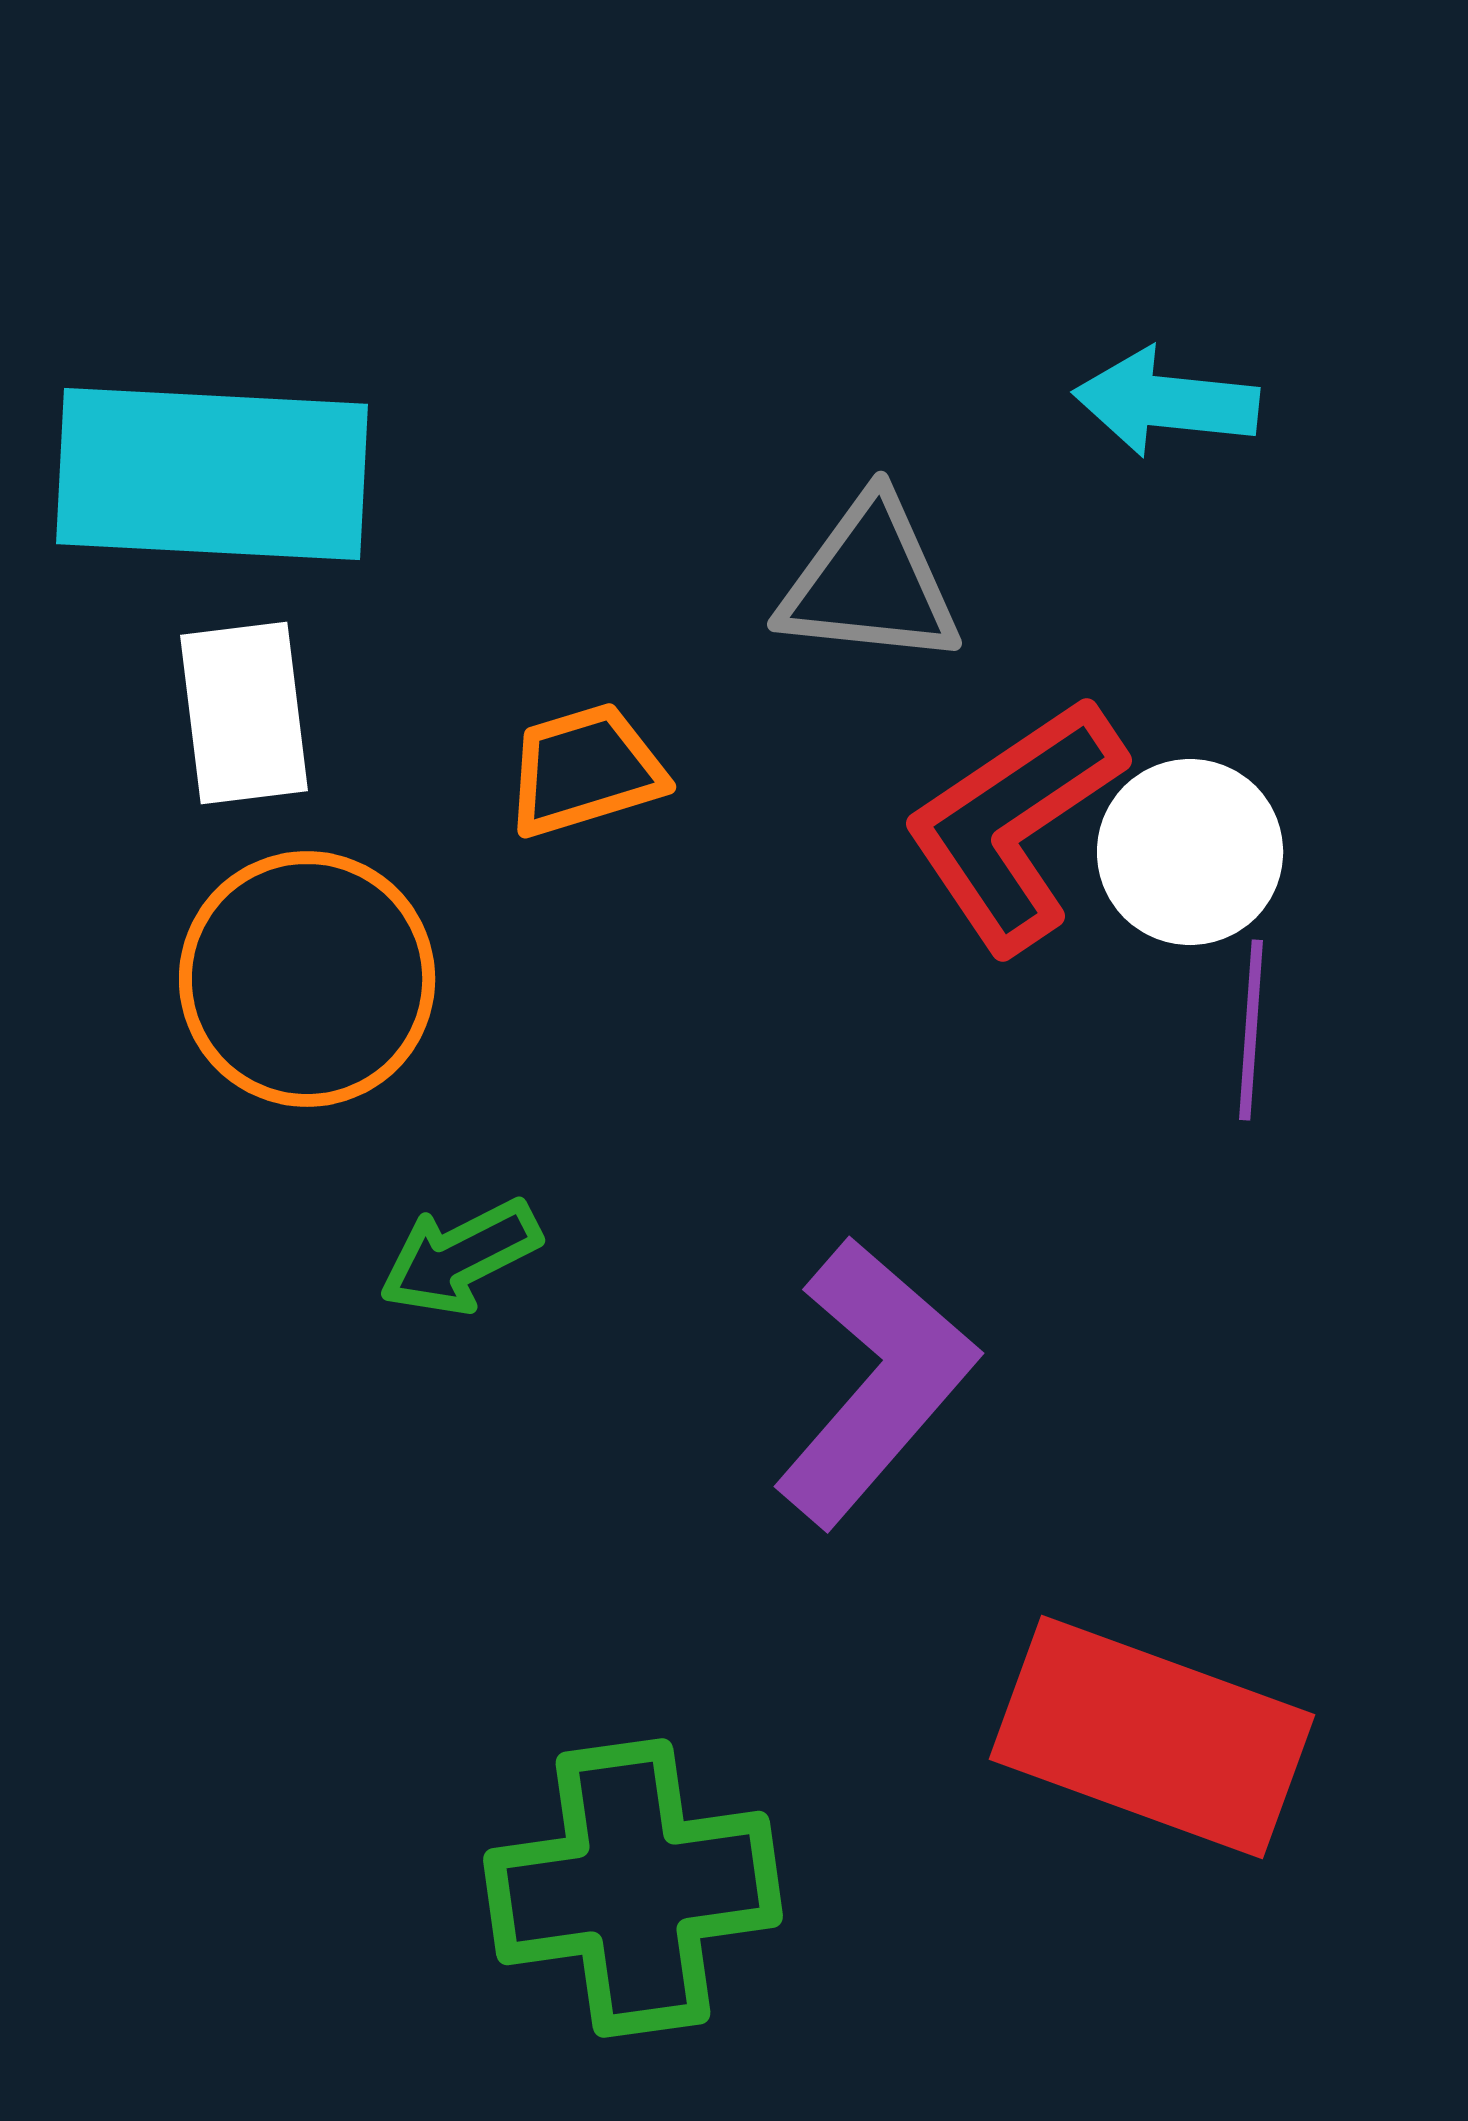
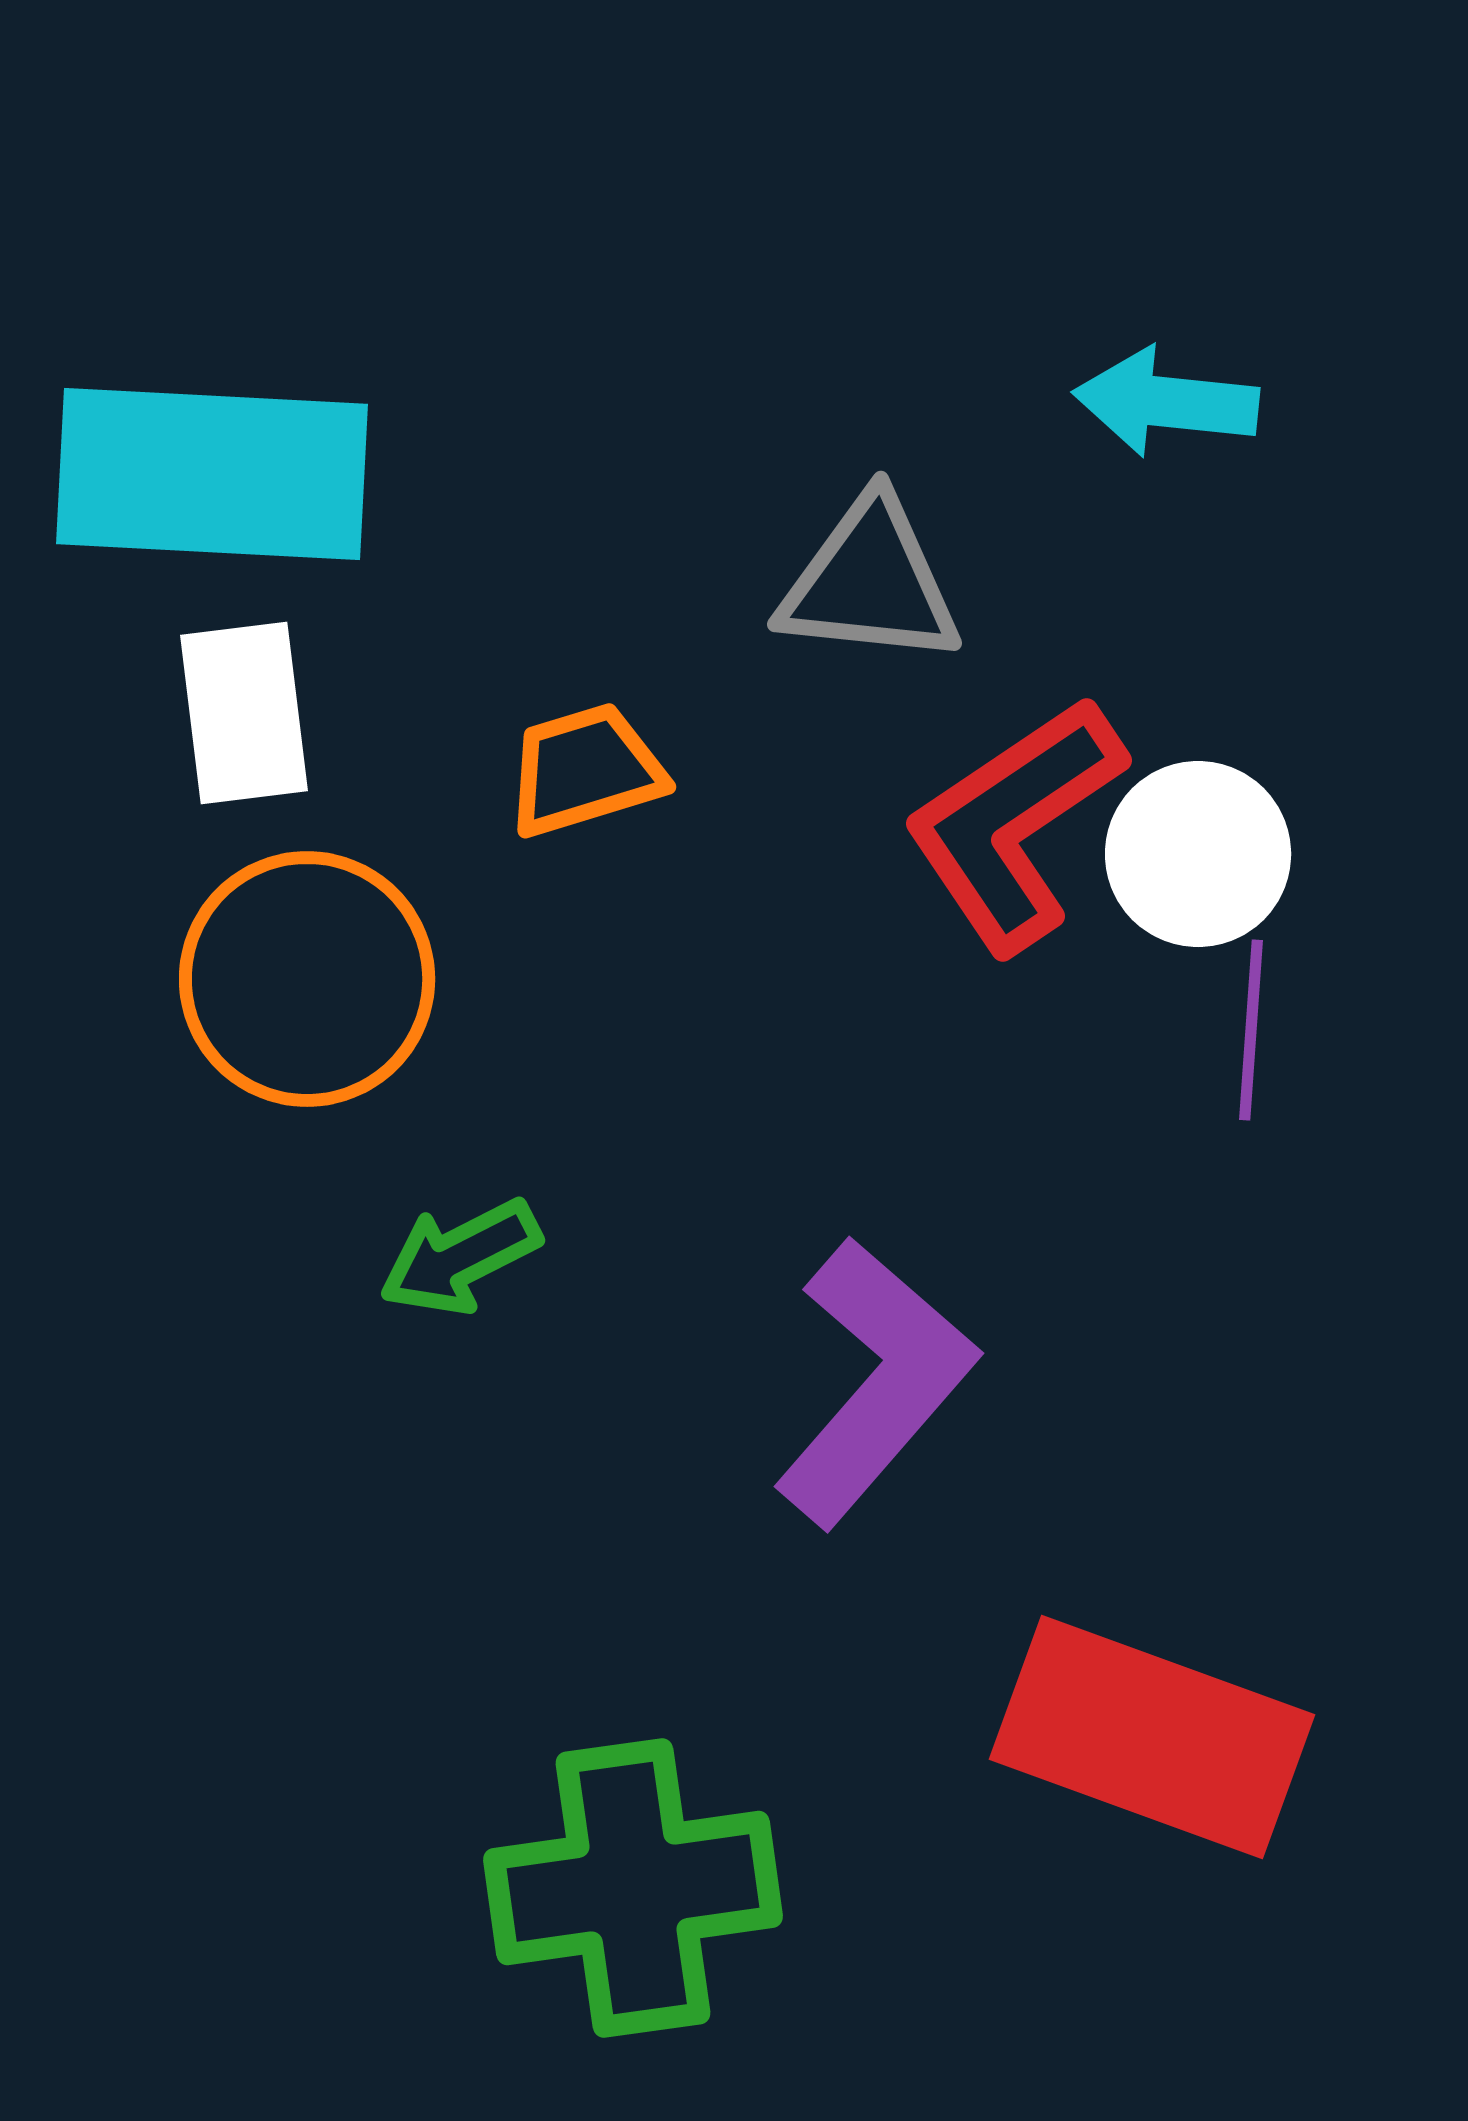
white circle: moved 8 px right, 2 px down
